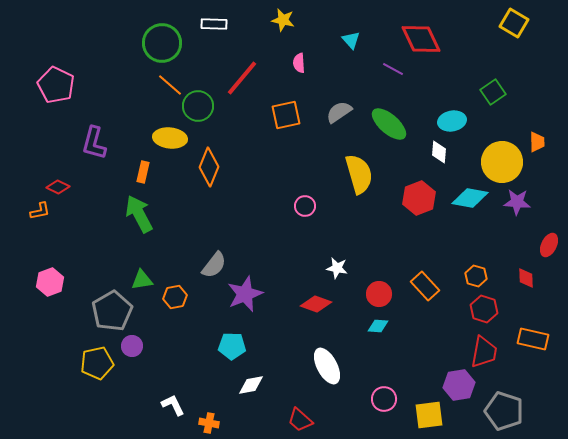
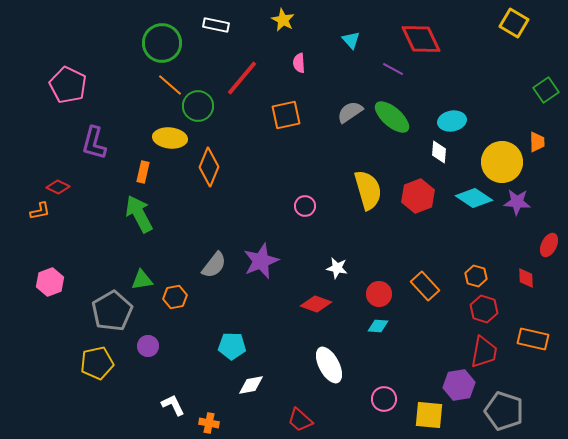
yellow star at (283, 20): rotated 15 degrees clockwise
white rectangle at (214, 24): moved 2 px right, 1 px down; rotated 10 degrees clockwise
pink pentagon at (56, 85): moved 12 px right
green square at (493, 92): moved 53 px right, 2 px up
gray semicircle at (339, 112): moved 11 px right
green ellipse at (389, 124): moved 3 px right, 7 px up
yellow semicircle at (359, 174): moved 9 px right, 16 px down
red hexagon at (419, 198): moved 1 px left, 2 px up
cyan diamond at (470, 198): moved 4 px right; rotated 24 degrees clockwise
purple star at (245, 294): moved 16 px right, 33 px up
purple circle at (132, 346): moved 16 px right
white ellipse at (327, 366): moved 2 px right, 1 px up
yellow square at (429, 415): rotated 12 degrees clockwise
